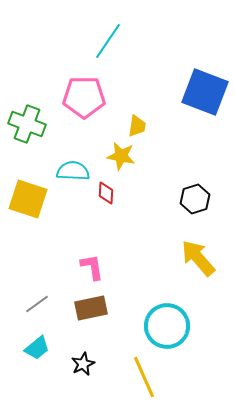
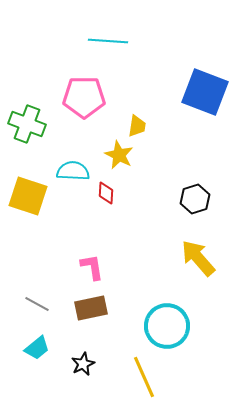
cyan line: rotated 60 degrees clockwise
yellow star: moved 2 px left, 1 px up; rotated 16 degrees clockwise
yellow square: moved 3 px up
gray line: rotated 65 degrees clockwise
